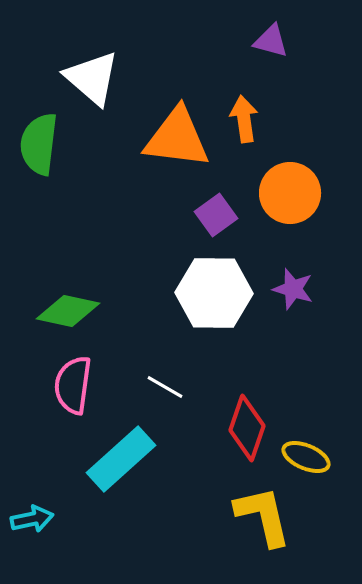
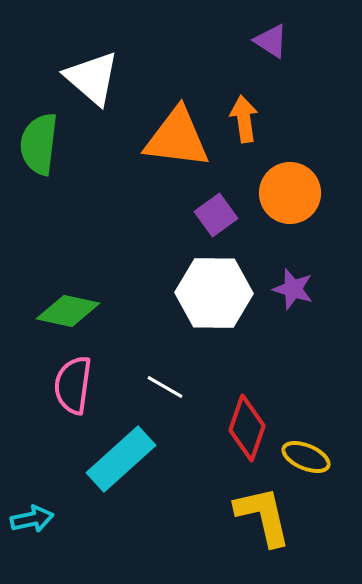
purple triangle: rotated 18 degrees clockwise
